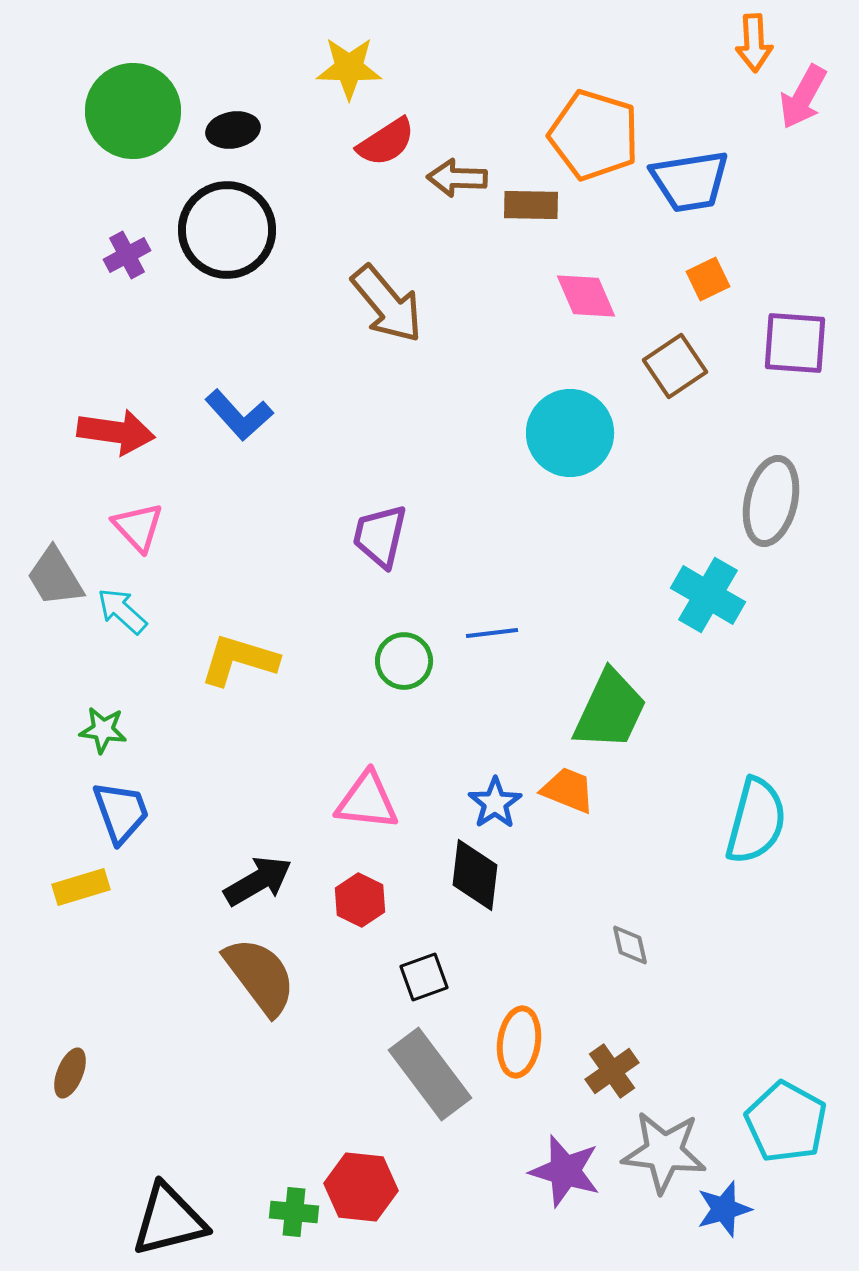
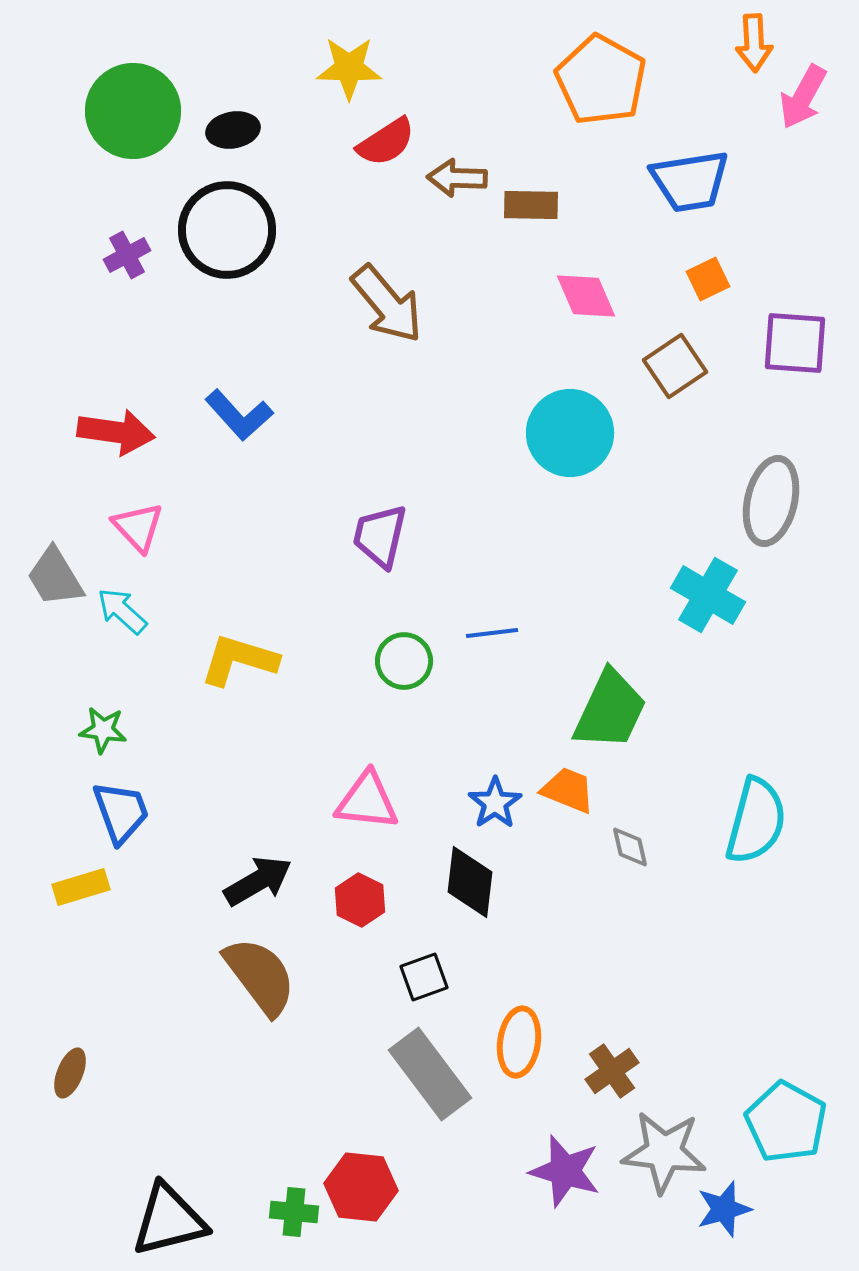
orange pentagon at (594, 135): moved 7 px right, 55 px up; rotated 12 degrees clockwise
black diamond at (475, 875): moved 5 px left, 7 px down
gray diamond at (630, 945): moved 98 px up
